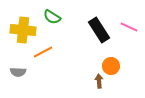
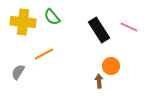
green semicircle: rotated 18 degrees clockwise
yellow cross: moved 8 px up
orange line: moved 1 px right, 2 px down
gray semicircle: rotated 119 degrees clockwise
